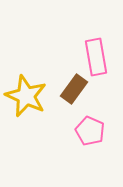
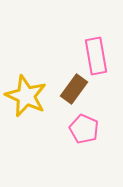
pink rectangle: moved 1 px up
pink pentagon: moved 6 px left, 2 px up
